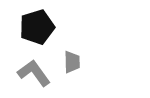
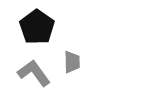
black pentagon: rotated 20 degrees counterclockwise
